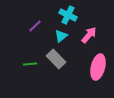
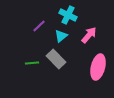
purple line: moved 4 px right
green line: moved 2 px right, 1 px up
